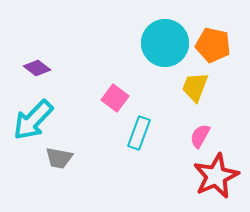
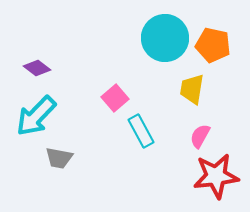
cyan circle: moved 5 px up
yellow trapezoid: moved 3 px left, 2 px down; rotated 12 degrees counterclockwise
pink square: rotated 12 degrees clockwise
cyan arrow: moved 3 px right, 4 px up
cyan rectangle: moved 2 px right, 2 px up; rotated 48 degrees counterclockwise
red star: rotated 18 degrees clockwise
